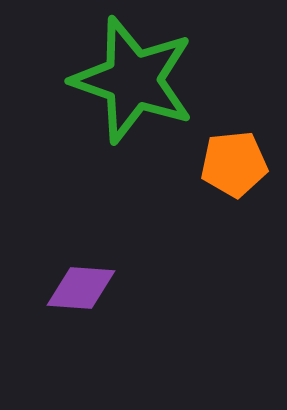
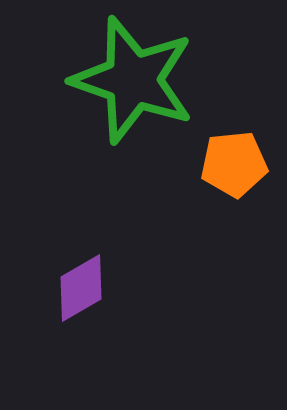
purple diamond: rotated 34 degrees counterclockwise
